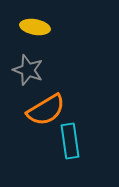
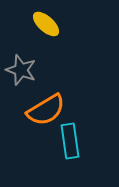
yellow ellipse: moved 11 px right, 3 px up; rotated 32 degrees clockwise
gray star: moved 7 px left
